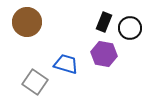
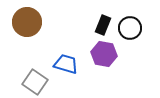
black rectangle: moved 1 px left, 3 px down
